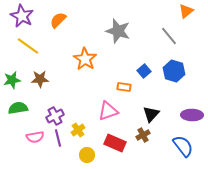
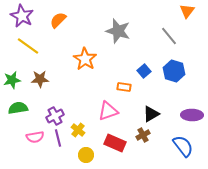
orange triangle: moved 1 px right; rotated 14 degrees counterclockwise
black triangle: rotated 18 degrees clockwise
yellow cross: rotated 16 degrees counterclockwise
yellow circle: moved 1 px left
